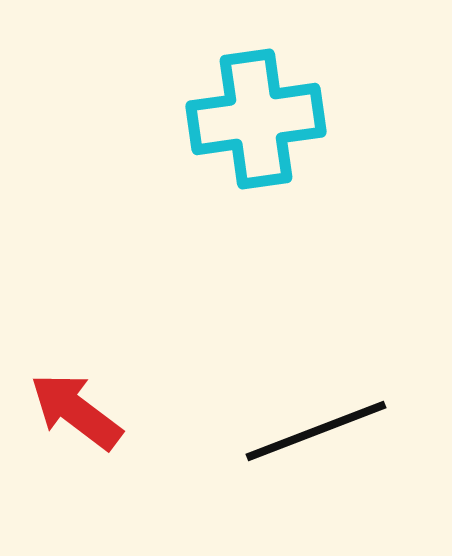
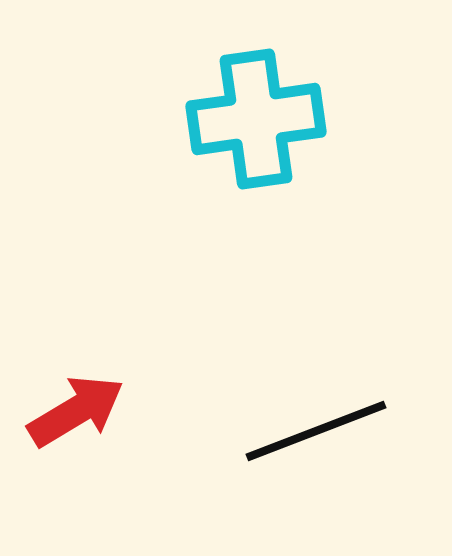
red arrow: rotated 112 degrees clockwise
